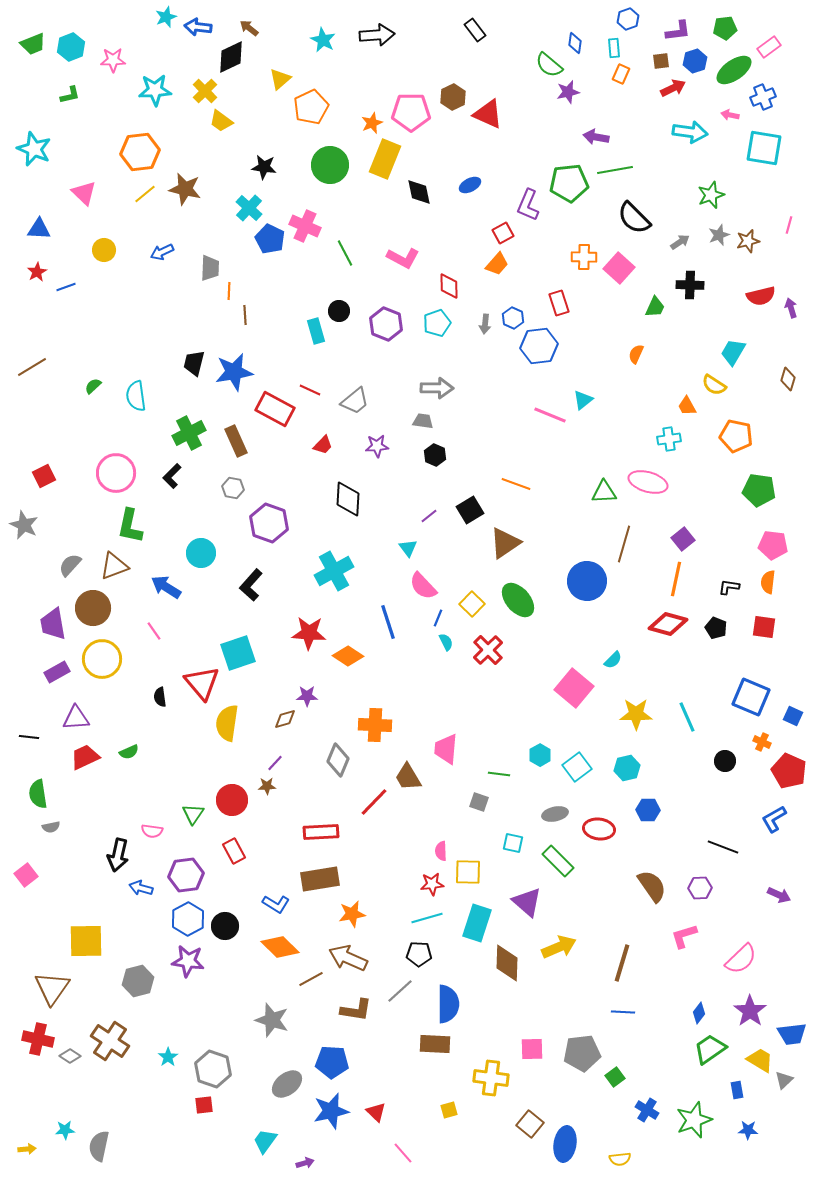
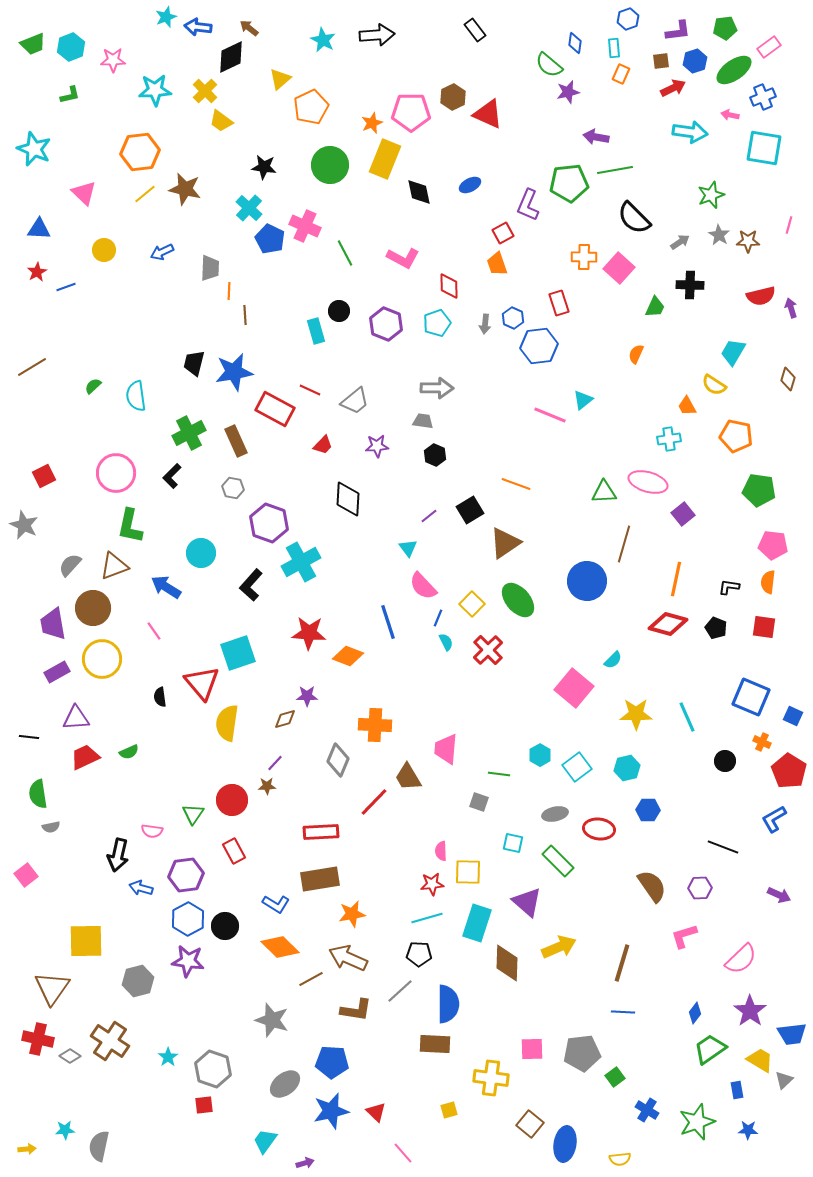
gray star at (719, 235): rotated 20 degrees counterclockwise
brown star at (748, 241): rotated 15 degrees clockwise
orange trapezoid at (497, 264): rotated 120 degrees clockwise
purple square at (683, 539): moved 25 px up
cyan cross at (334, 571): moved 33 px left, 9 px up
orange diamond at (348, 656): rotated 12 degrees counterclockwise
red pentagon at (789, 771): rotated 8 degrees clockwise
blue diamond at (699, 1013): moved 4 px left
gray ellipse at (287, 1084): moved 2 px left
green star at (694, 1120): moved 3 px right, 2 px down
